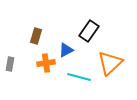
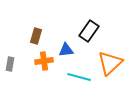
blue triangle: rotated 21 degrees clockwise
orange cross: moved 2 px left, 2 px up
